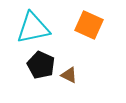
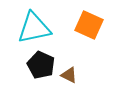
cyan triangle: moved 1 px right
